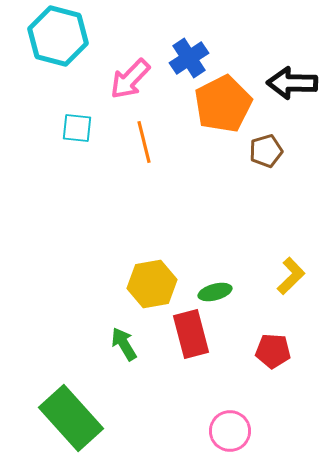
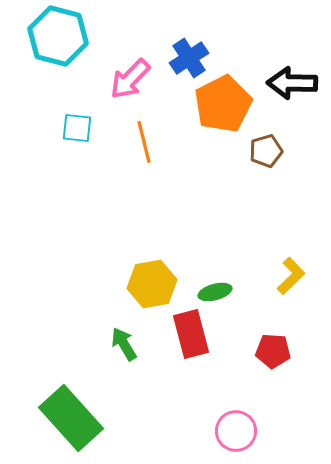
pink circle: moved 6 px right
